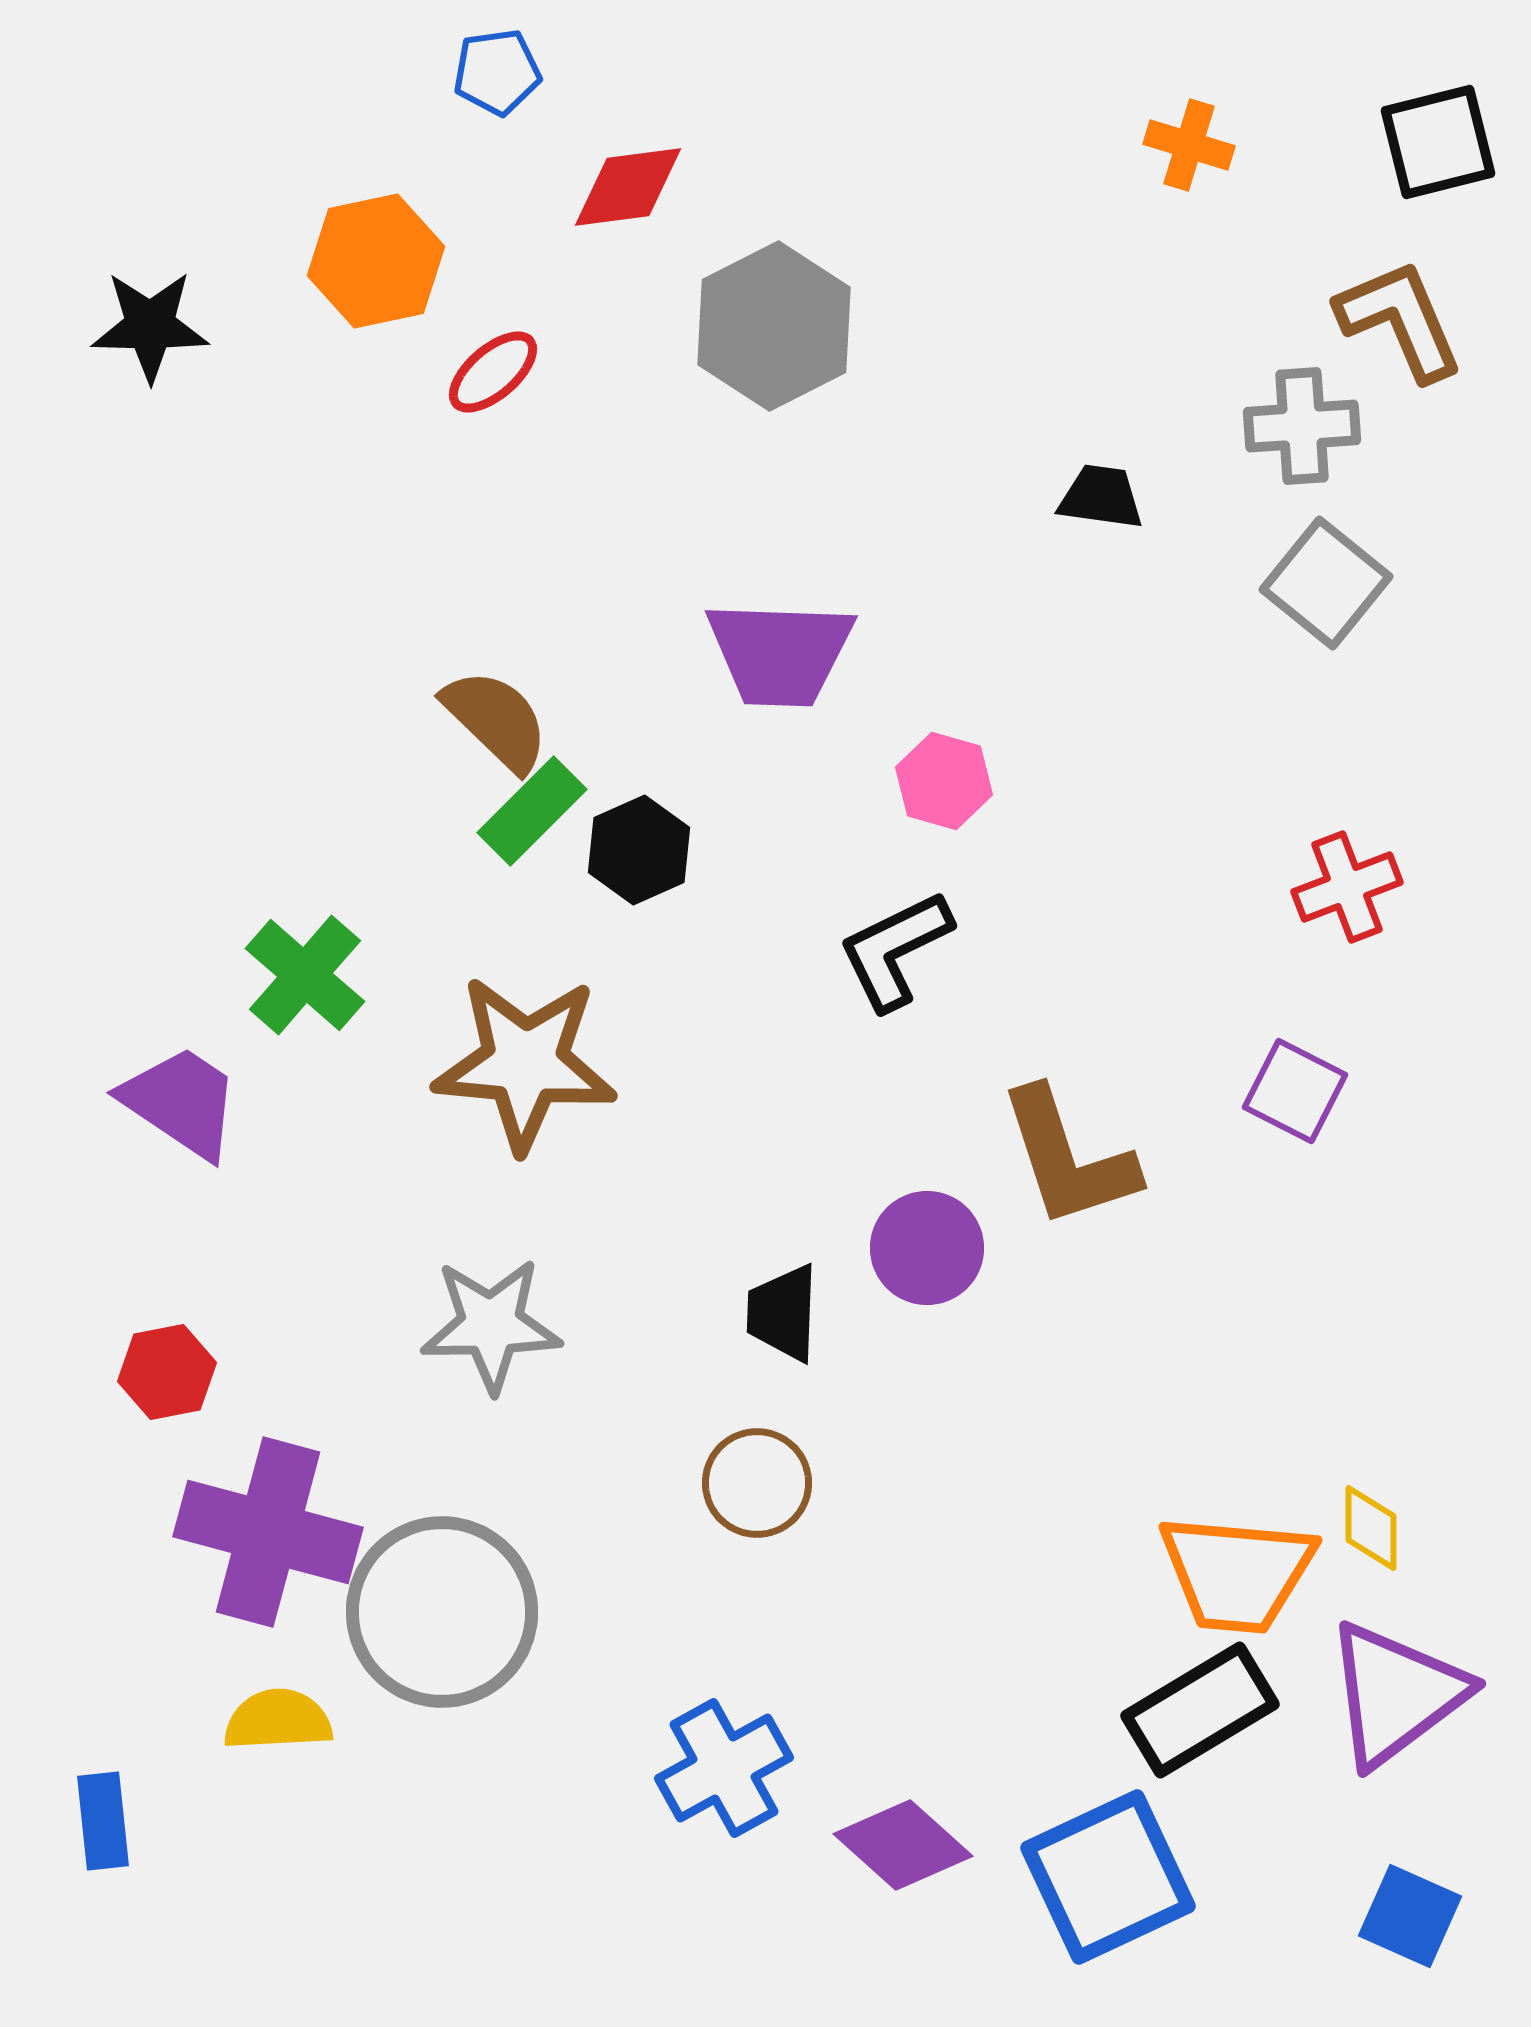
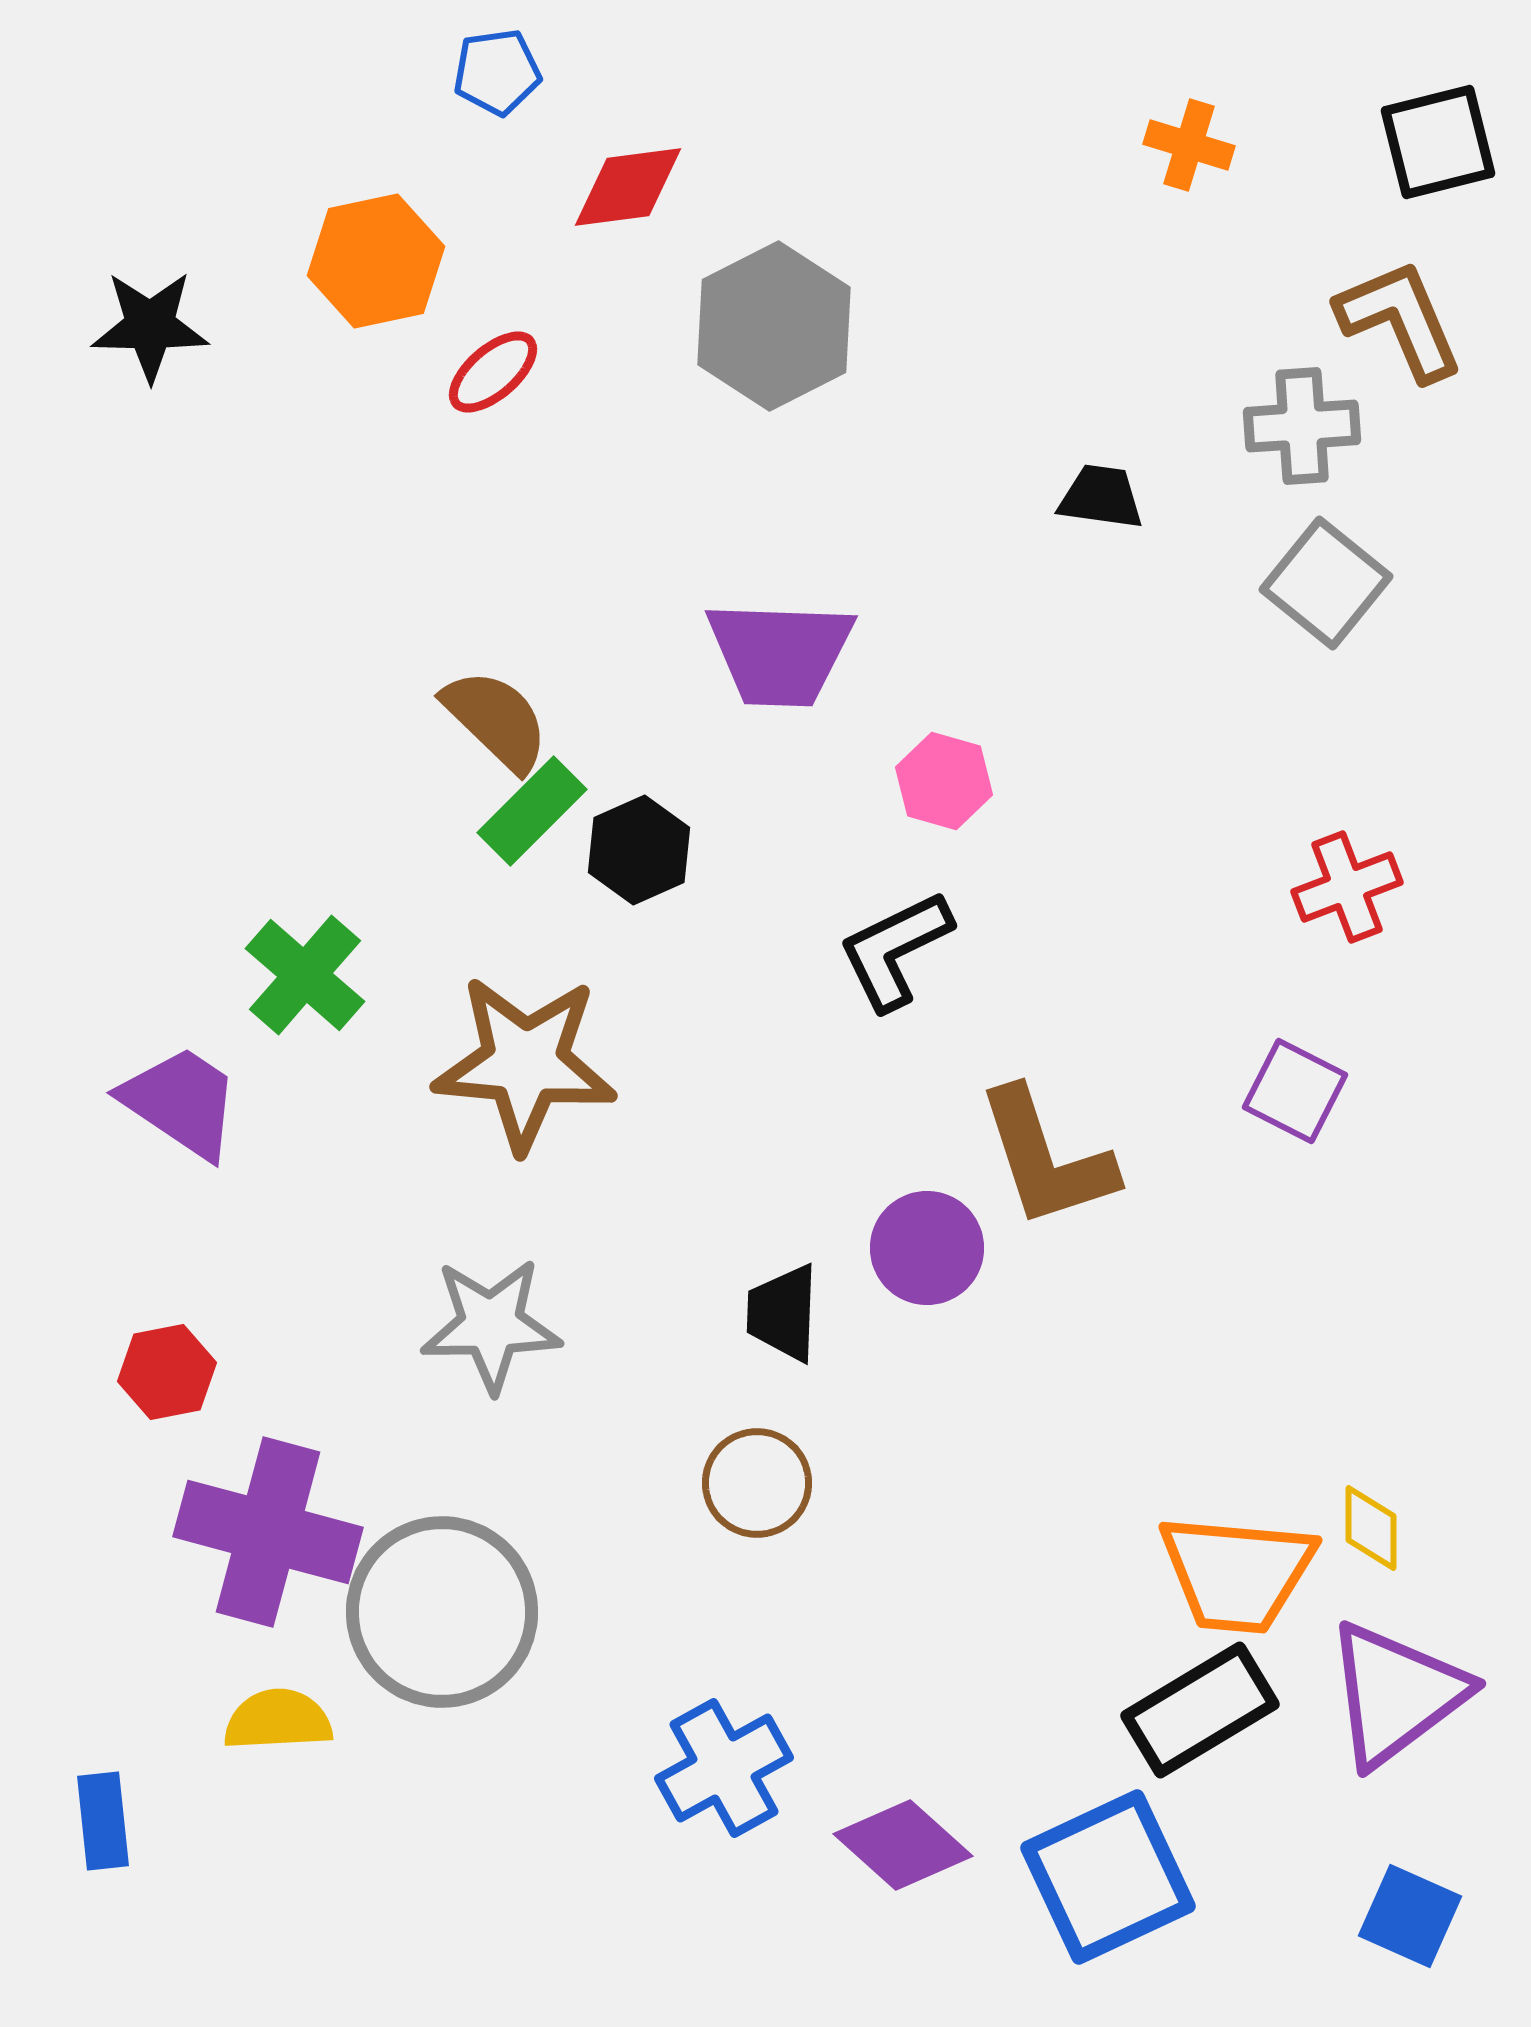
brown L-shape at (1068, 1158): moved 22 px left
